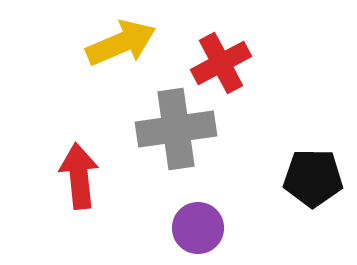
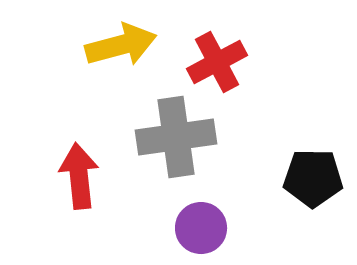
yellow arrow: moved 2 px down; rotated 8 degrees clockwise
red cross: moved 4 px left, 1 px up
gray cross: moved 8 px down
purple circle: moved 3 px right
